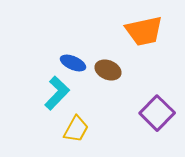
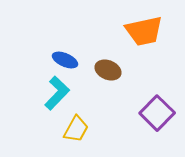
blue ellipse: moved 8 px left, 3 px up
